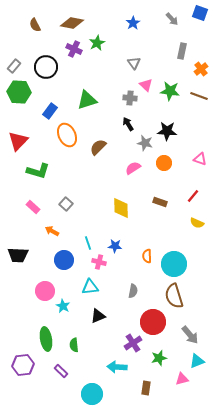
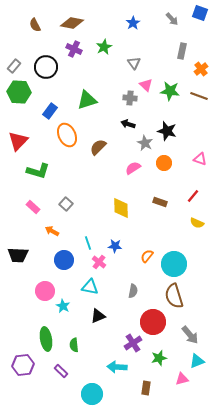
green star at (97, 43): moved 7 px right, 4 px down
black arrow at (128, 124): rotated 40 degrees counterclockwise
black star at (167, 131): rotated 12 degrees clockwise
gray star at (145, 143): rotated 14 degrees clockwise
orange semicircle at (147, 256): rotated 40 degrees clockwise
pink cross at (99, 262): rotated 24 degrees clockwise
cyan triangle at (90, 287): rotated 18 degrees clockwise
